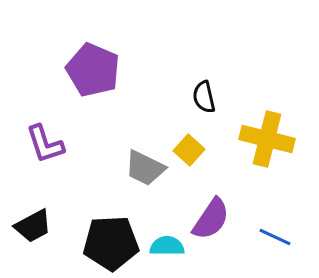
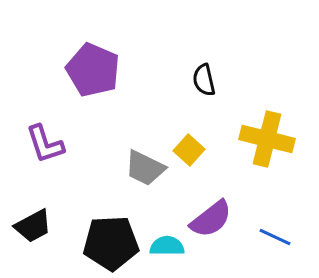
black semicircle: moved 17 px up
purple semicircle: rotated 18 degrees clockwise
